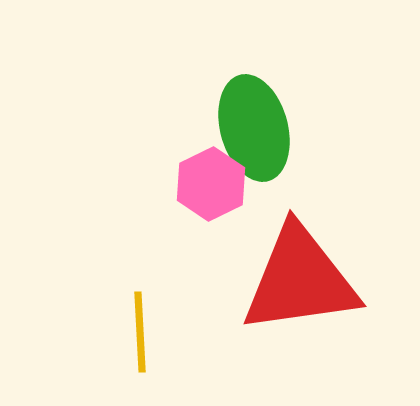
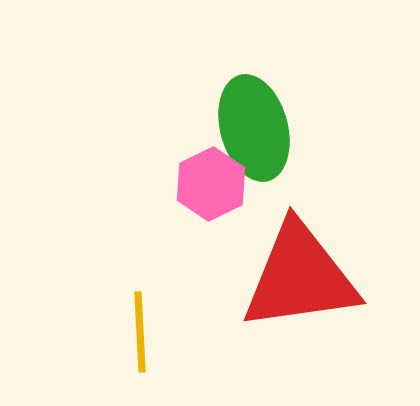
red triangle: moved 3 px up
